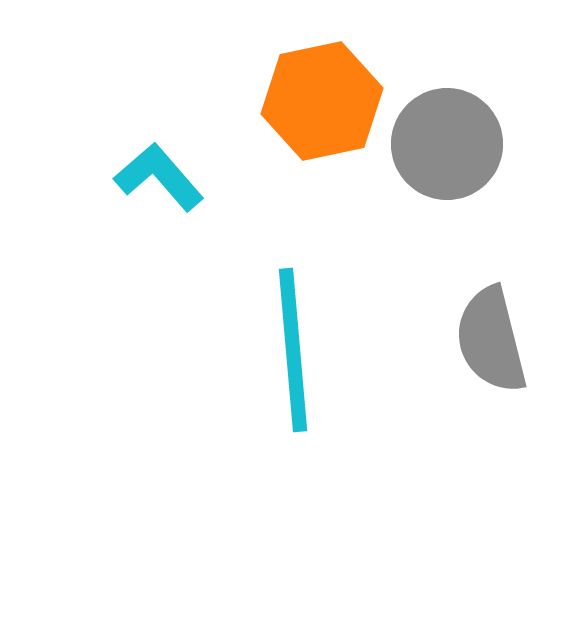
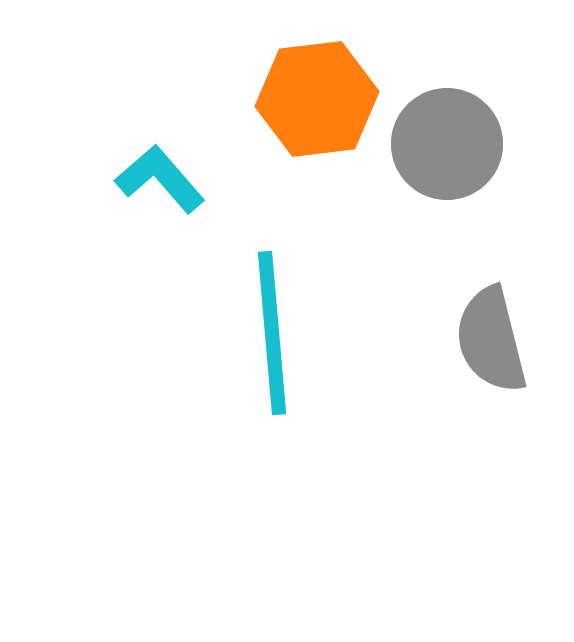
orange hexagon: moved 5 px left, 2 px up; rotated 5 degrees clockwise
cyan L-shape: moved 1 px right, 2 px down
cyan line: moved 21 px left, 17 px up
